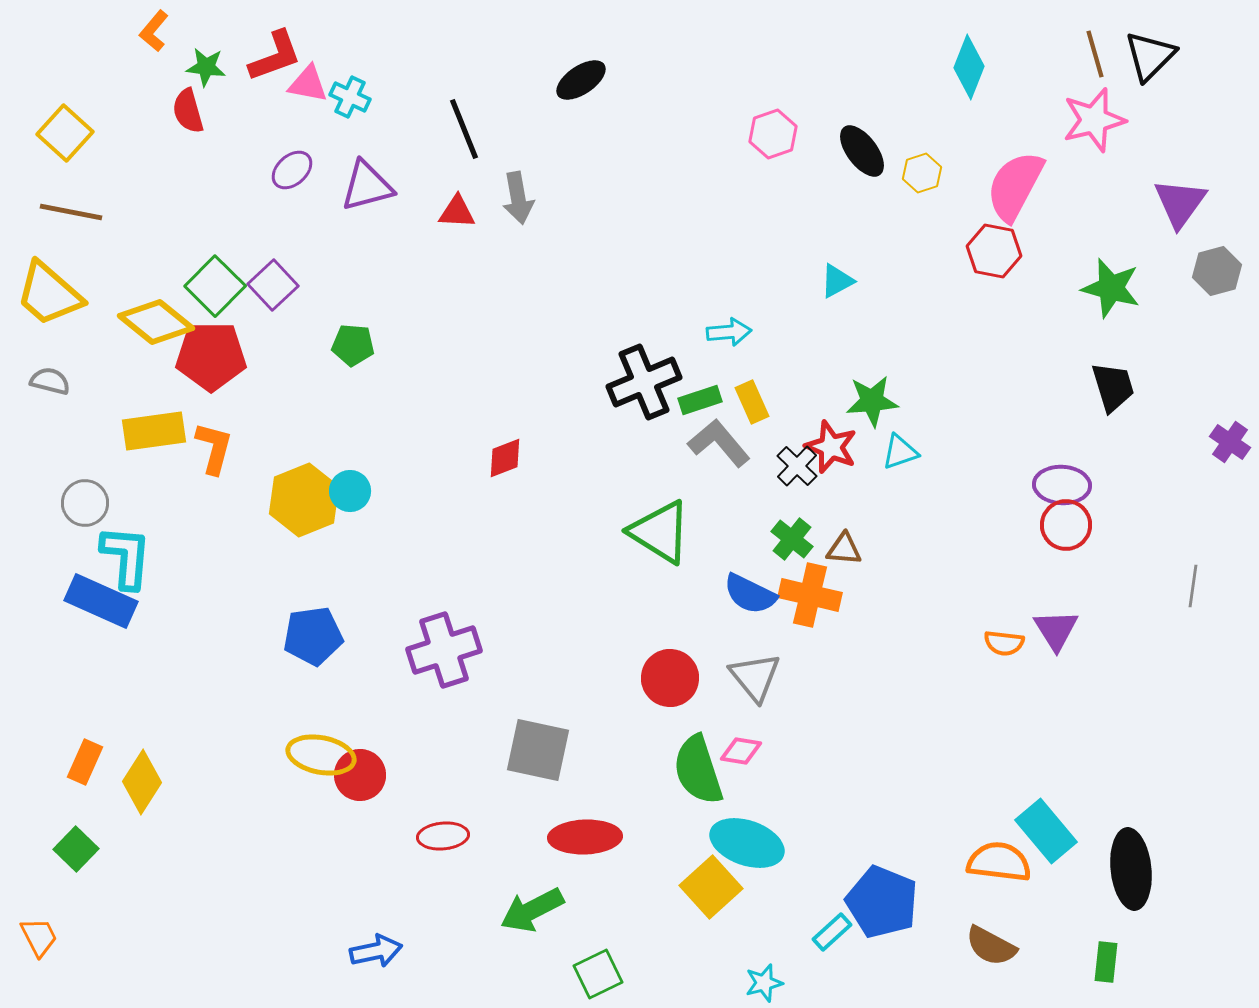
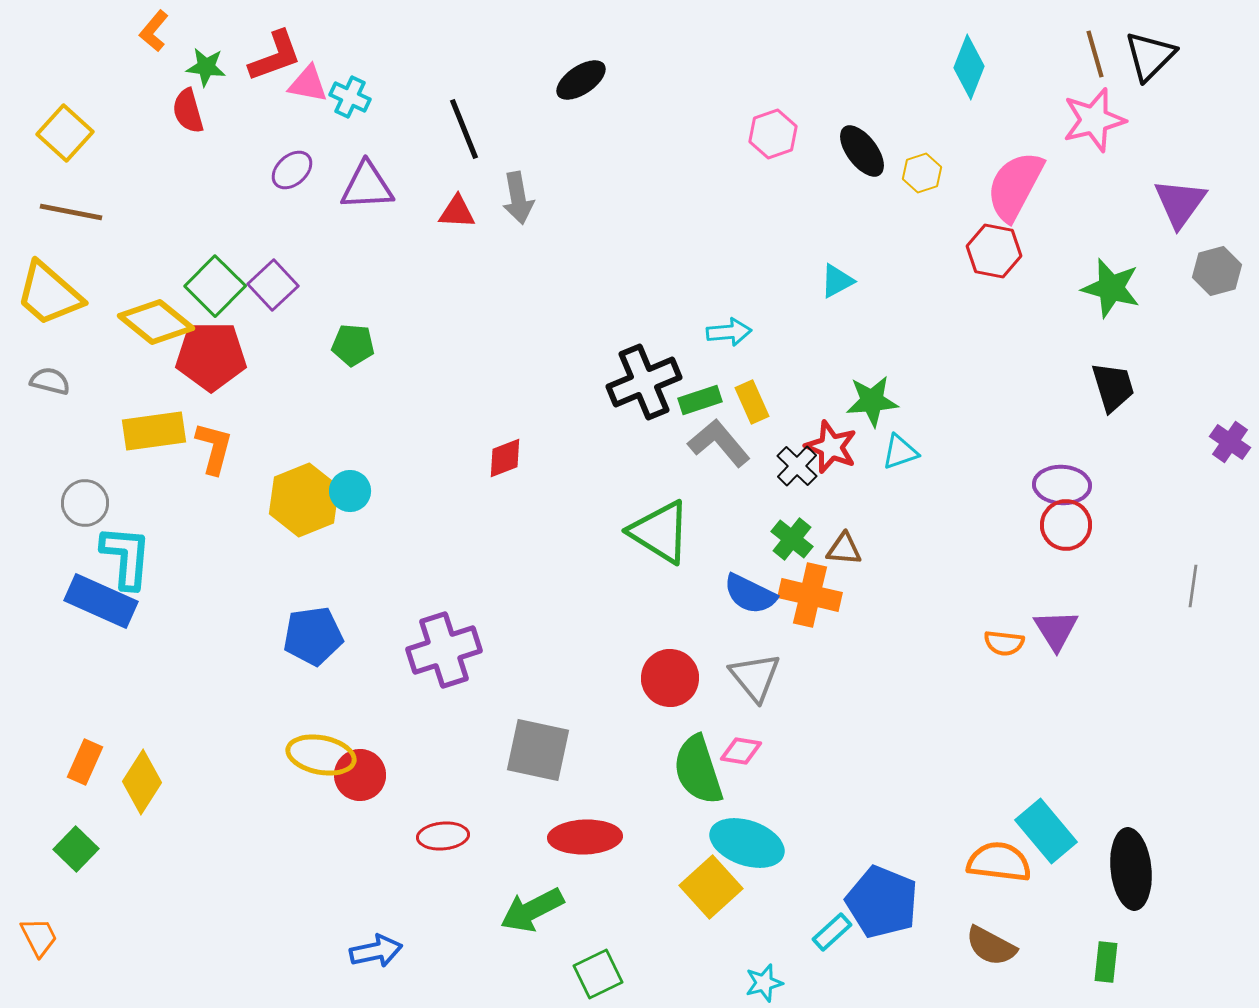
purple triangle at (367, 186): rotated 12 degrees clockwise
